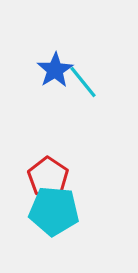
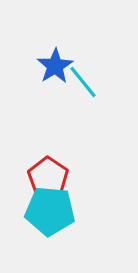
blue star: moved 4 px up
cyan pentagon: moved 4 px left
